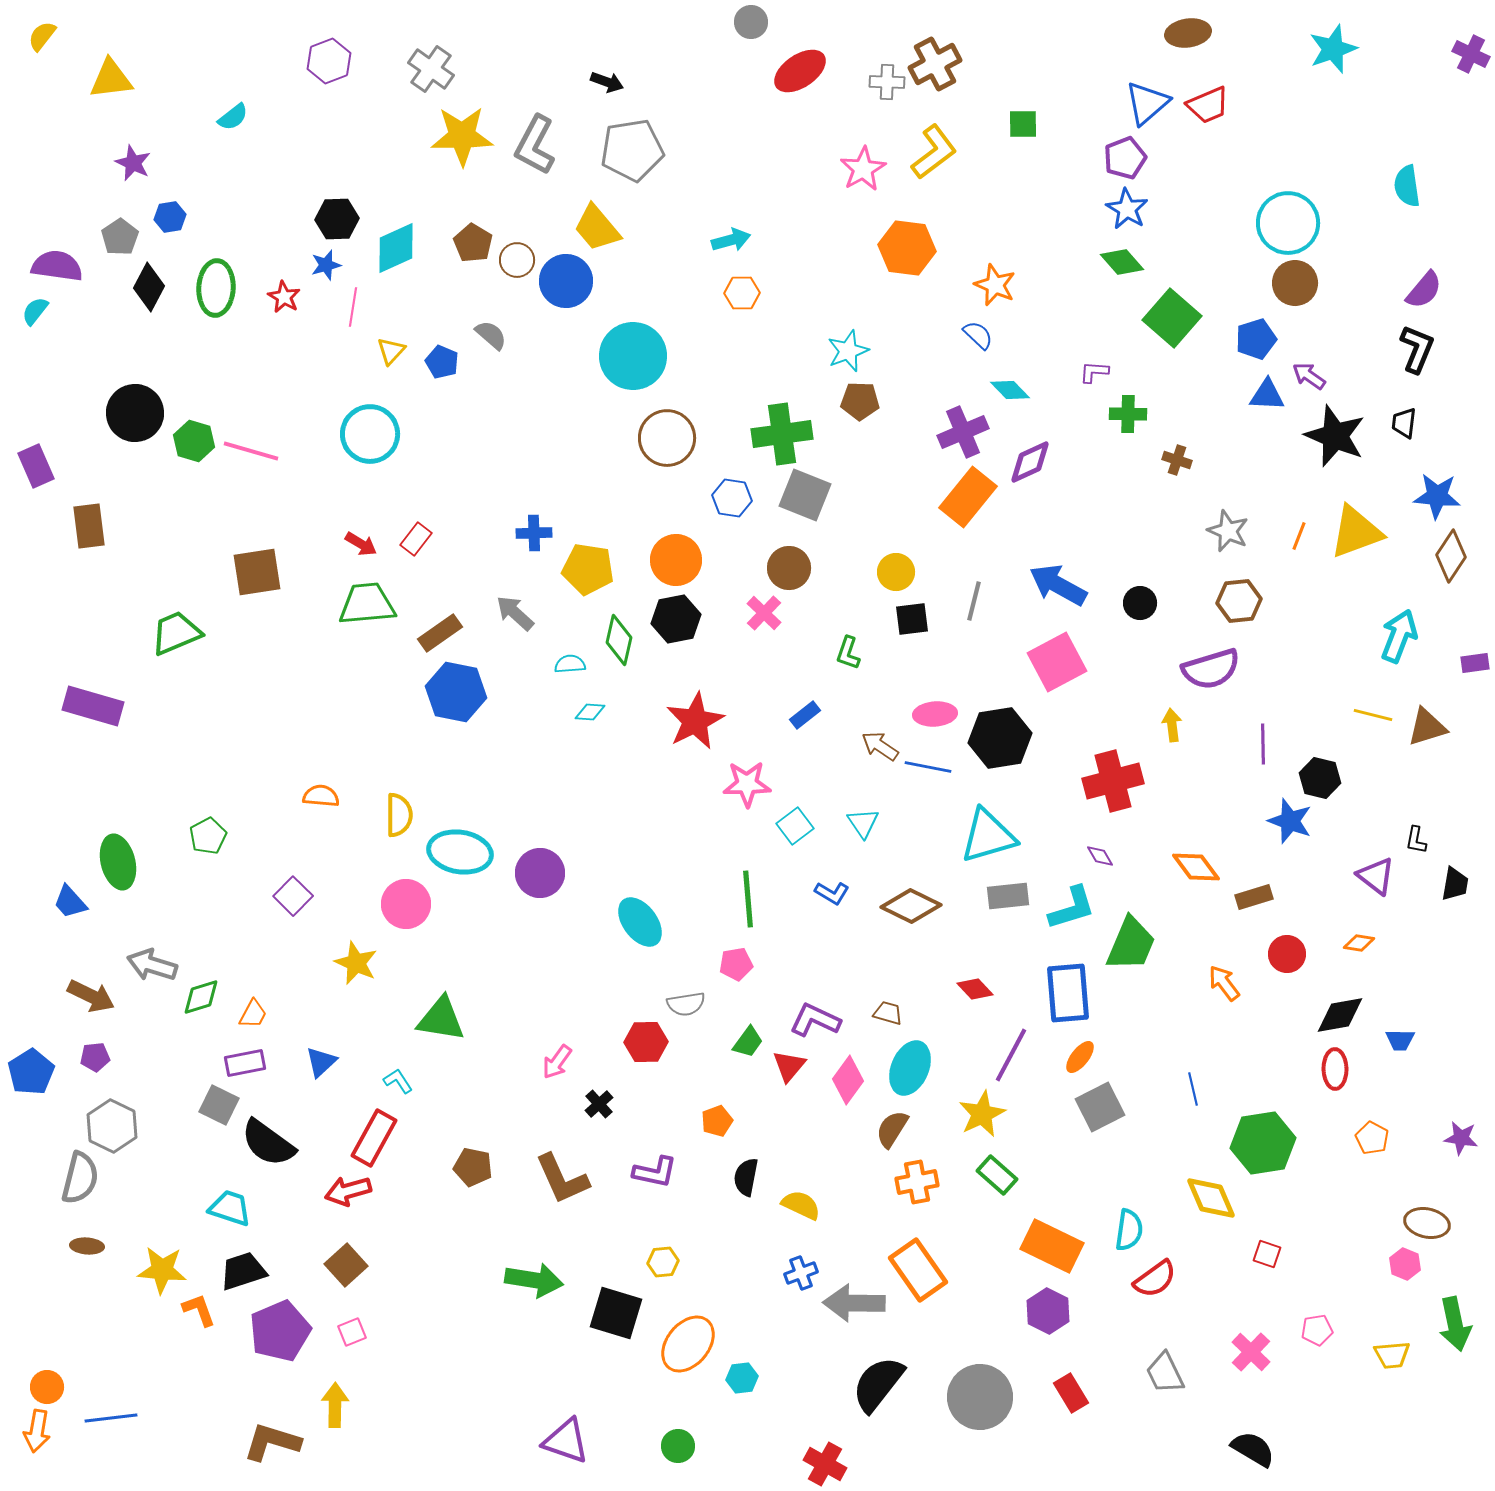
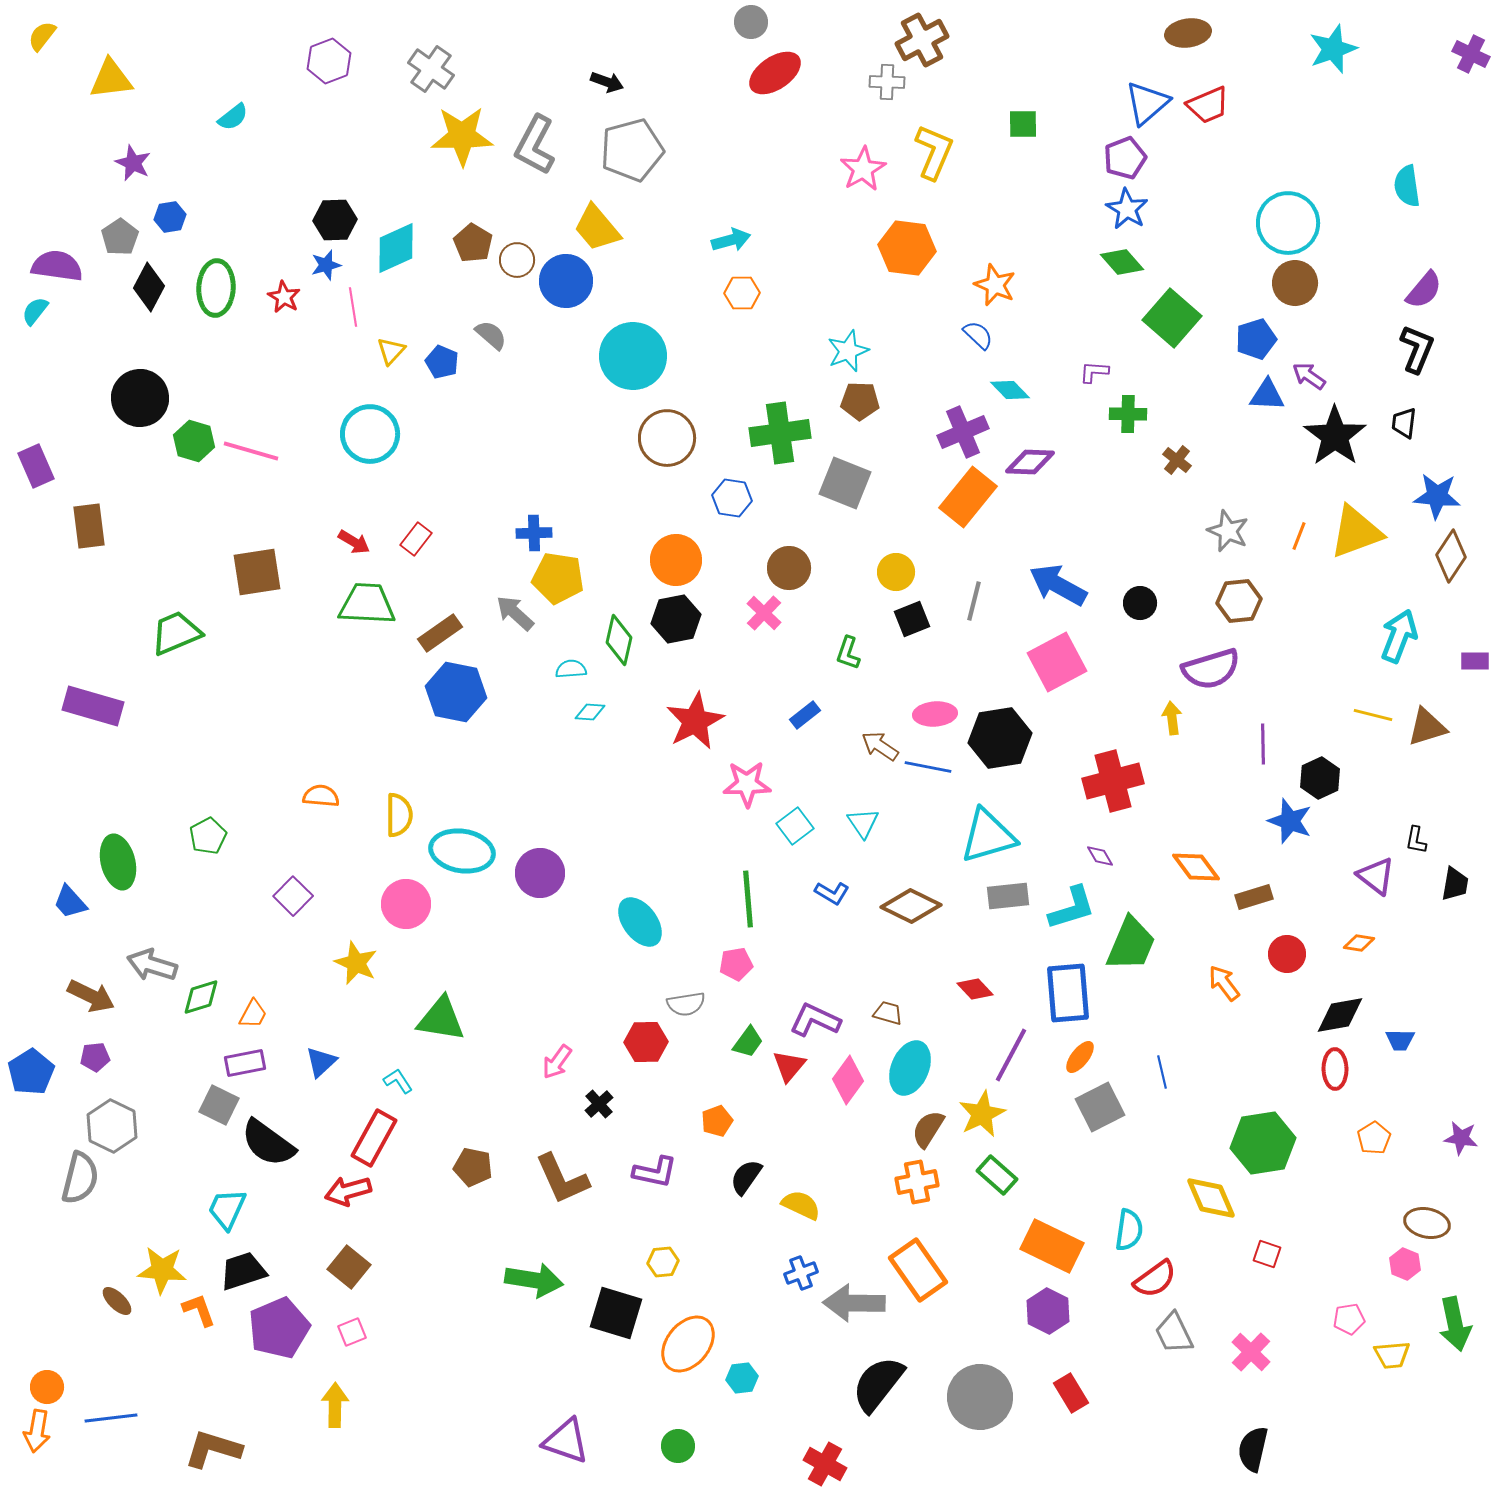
brown cross at (935, 64): moved 13 px left, 24 px up
red ellipse at (800, 71): moved 25 px left, 2 px down
gray pentagon at (632, 150): rotated 6 degrees counterclockwise
yellow L-shape at (934, 152): rotated 30 degrees counterclockwise
black hexagon at (337, 219): moved 2 px left, 1 px down
pink line at (353, 307): rotated 18 degrees counterclockwise
black circle at (135, 413): moved 5 px right, 15 px up
green cross at (782, 434): moved 2 px left, 1 px up
black star at (1335, 436): rotated 14 degrees clockwise
brown cross at (1177, 460): rotated 20 degrees clockwise
purple diamond at (1030, 462): rotated 27 degrees clockwise
gray square at (805, 495): moved 40 px right, 12 px up
red arrow at (361, 544): moved 7 px left, 2 px up
yellow pentagon at (588, 569): moved 30 px left, 9 px down
green trapezoid at (367, 604): rotated 8 degrees clockwise
black square at (912, 619): rotated 15 degrees counterclockwise
purple rectangle at (1475, 663): moved 2 px up; rotated 8 degrees clockwise
cyan semicircle at (570, 664): moved 1 px right, 5 px down
yellow arrow at (1172, 725): moved 7 px up
black hexagon at (1320, 778): rotated 21 degrees clockwise
cyan ellipse at (460, 852): moved 2 px right, 1 px up
blue line at (1193, 1089): moved 31 px left, 17 px up
brown semicircle at (892, 1129): moved 36 px right
orange pentagon at (1372, 1138): moved 2 px right; rotated 12 degrees clockwise
black semicircle at (746, 1177): rotated 24 degrees clockwise
cyan trapezoid at (230, 1208): moved 3 px left, 1 px down; rotated 84 degrees counterclockwise
brown ellipse at (87, 1246): moved 30 px right, 55 px down; rotated 40 degrees clockwise
brown square at (346, 1265): moved 3 px right, 2 px down; rotated 9 degrees counterclockwise
pink pentagon at (1317, 1330): moved 32 px right, 11 px up
purple pentagon at (280, 1331): moved 1 px left, 3 px up
gray trapezoid at (1165, 1373): moved 9 px right, 40 px up
brown L-shape at (272, 1442): moved 59 px left, 7 px down
black semicircle at (1253, 1449): rotated 108 degrees counterclockwise
